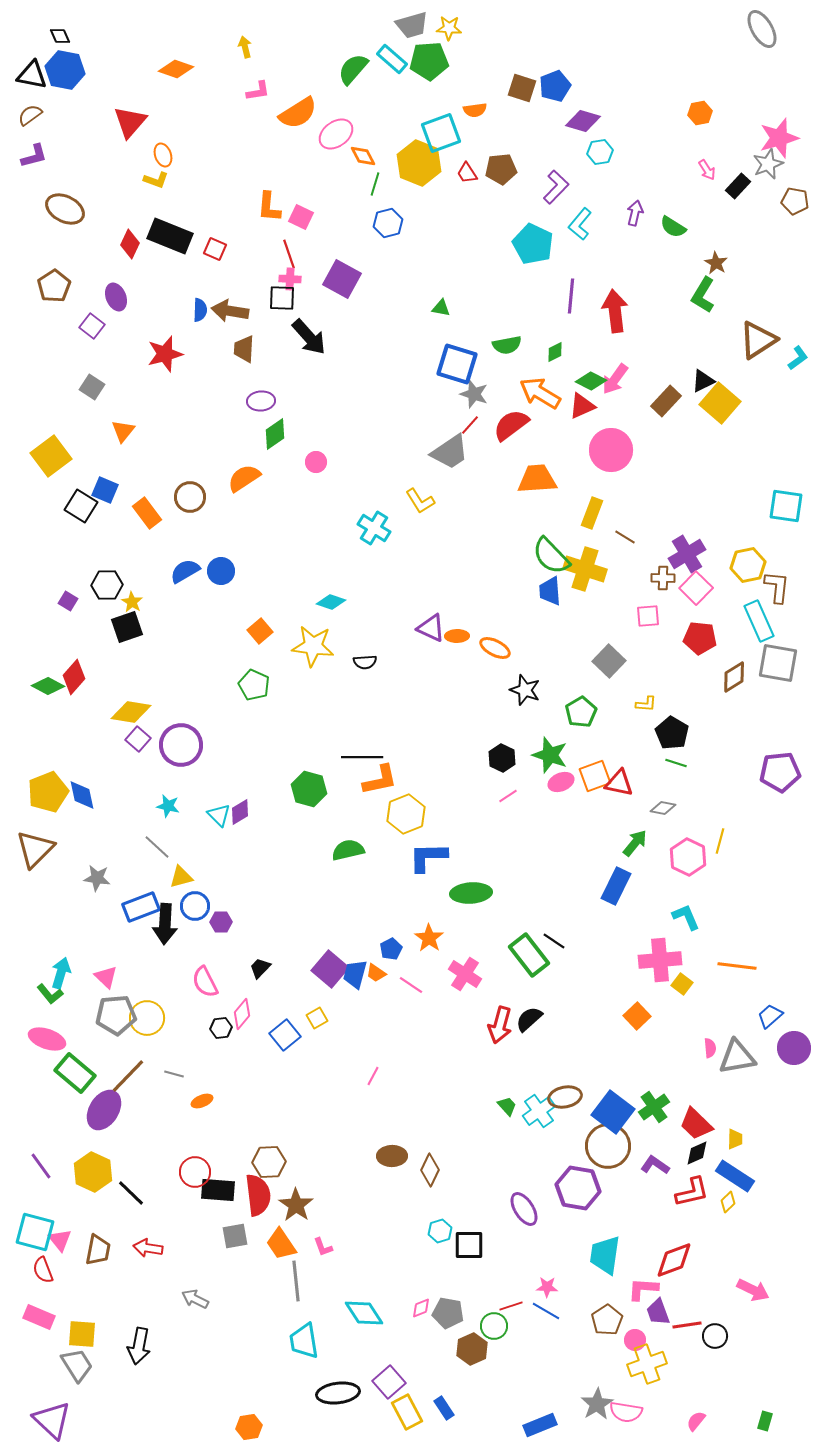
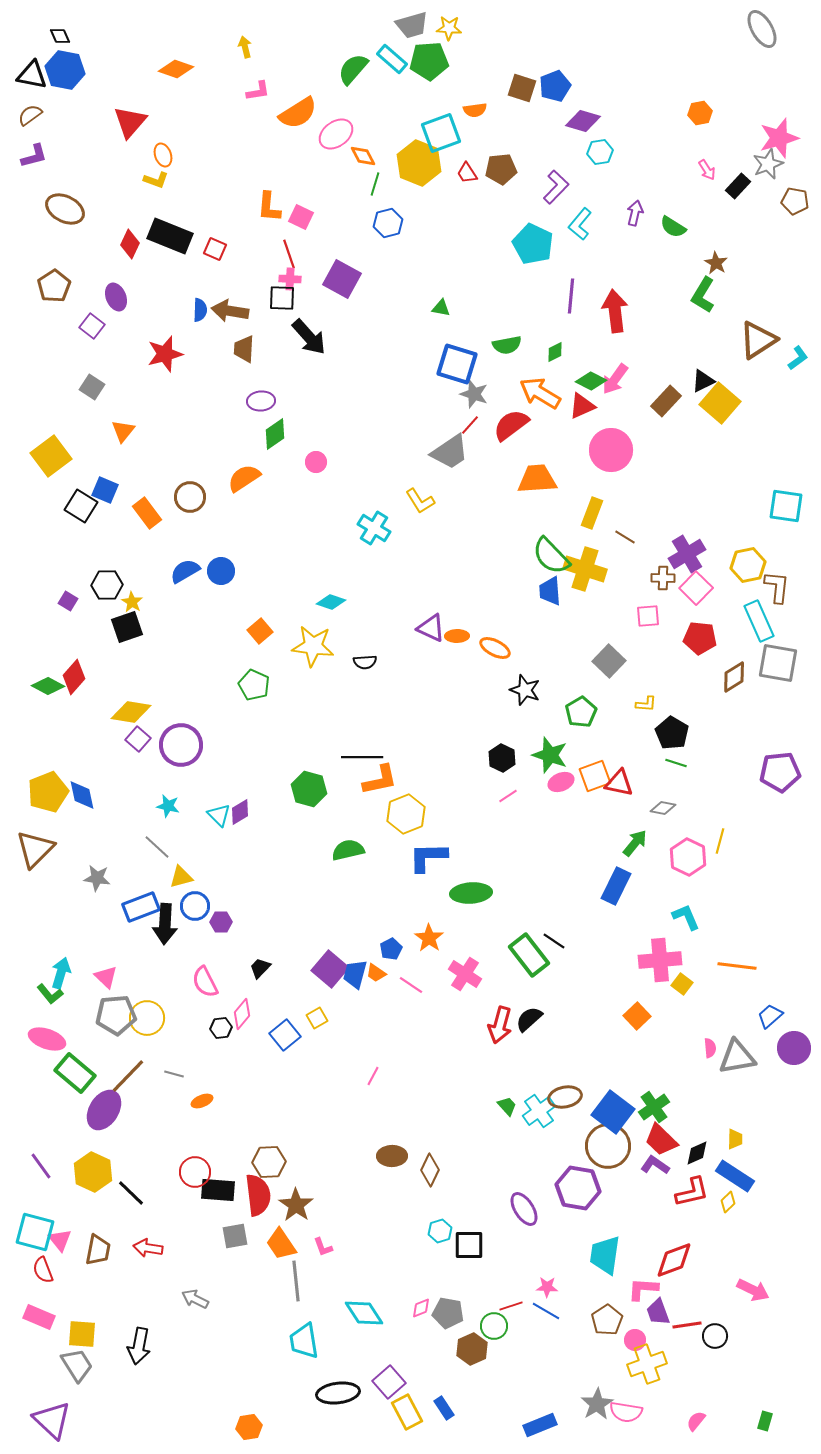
red trapezoid at (696, 1124): moved 35 px left, 16 px down
